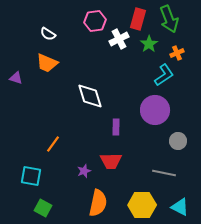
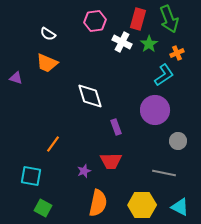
white cross: moved 3 px right, 3 px down; rotated 36 degrees counterclockwise
purple rectangle: rotated 21 degrees counterclockwise
